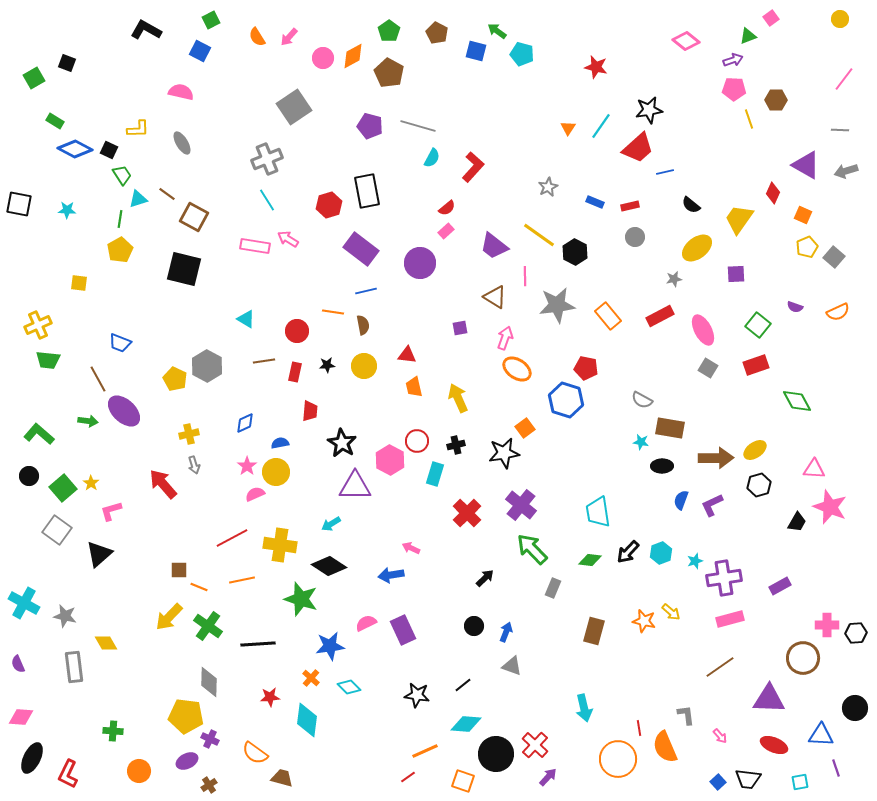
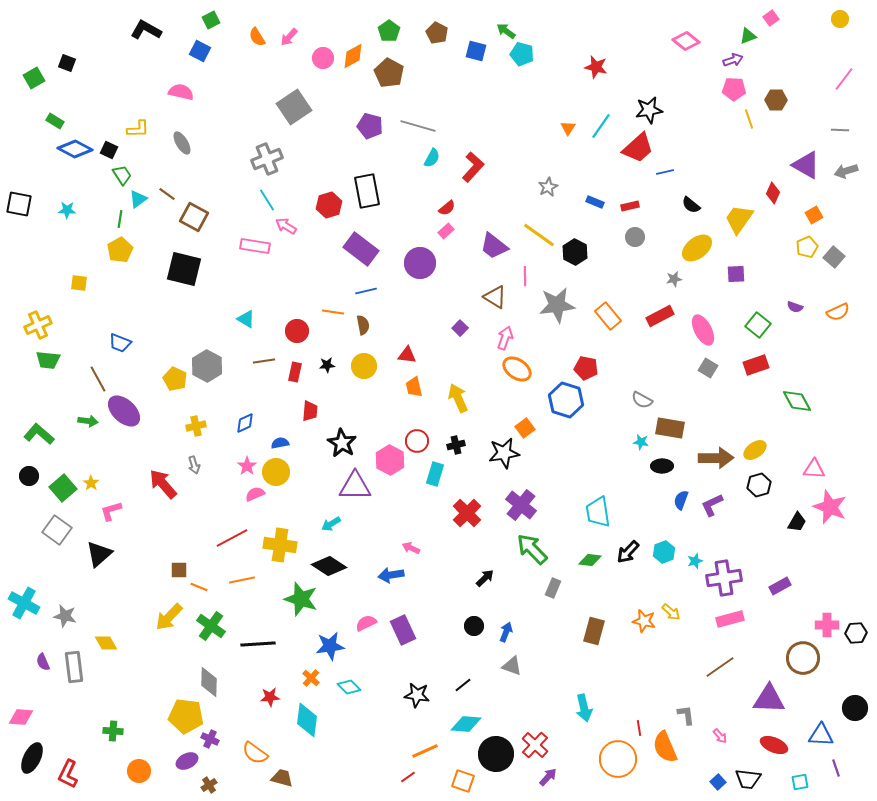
green arrow at (497, 31): moved 9 px right
cyan triangle at (138, 199): rotated 18 degrees counterclockwise
orange square at (803, 215): moved 11 px right; rotated 36 degrees clockwise
pink arrow at (288, 239): moved 2 px left, 13 px up
purple square at (460, 328): rotated 35 degrees counterclockwise
yellow cross at (189, 434): moved 7 px right, 8 px up
cyan hexagon at (661, 553): moved 3 px right, 1 px up
green cross at (208, 626): moved 3 px right
purple semicircle at (18, 664): moved 25 px right, 2 px up
